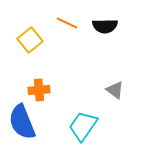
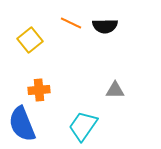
orange line: moved 4 px right
gray triangle: rotated 36 degrees counterclockwise
blue semicircle: moved 2 px down
